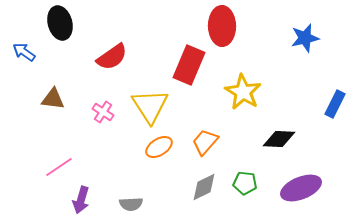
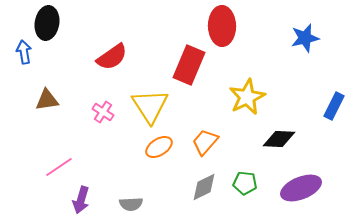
black ellipse: moved 13 px left; rotated 24 degrees clockwise
blue arrow: rotated 45 degrees clockwise
yellow star: moved 4 px right, 5 px down; rotated 15 degrees clockwise
brown triangle: moved 6 px left, 1 px down; rotated 15 degrees counterclockwise
blue rectangle: moved 1 px left, 2 px down
